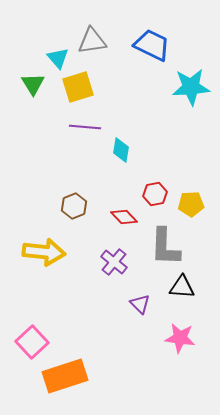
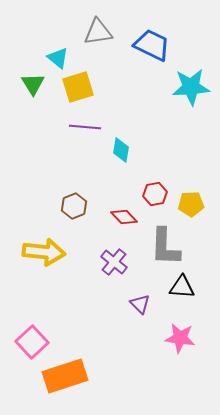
gray triangle: moved 6 px right, 9 px up
cyan triangle: rotated 10 degrees counterclockwise
